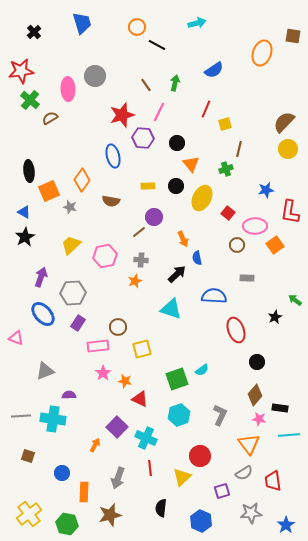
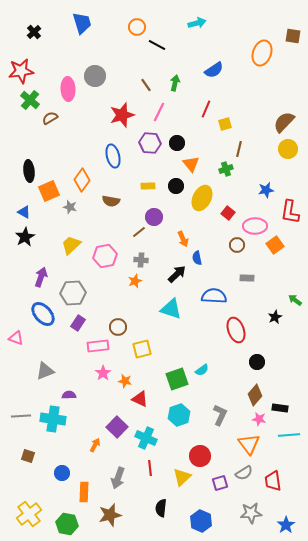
purple hexagon at (143, 138): moved 7 px right, 5 px down
purple square at (222, 491): moved 2 px left, 8 px up
